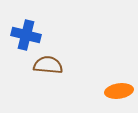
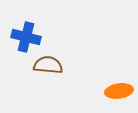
blue cross: moved 2 px down
